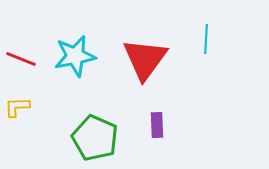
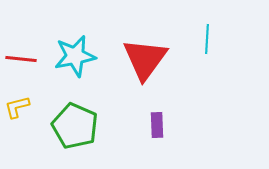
cyan line: moved 1 px right
red line: rotated 16 degrees counterclockwise
yellow L-shape: rotated 12 degrees counterclockwise
green pentagon: moved 20 px left, 12 px up
